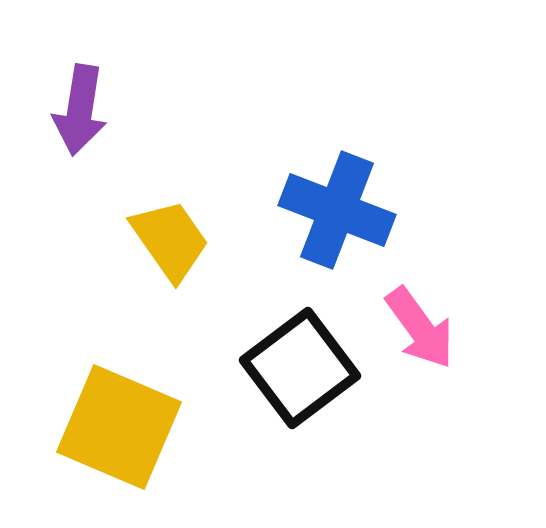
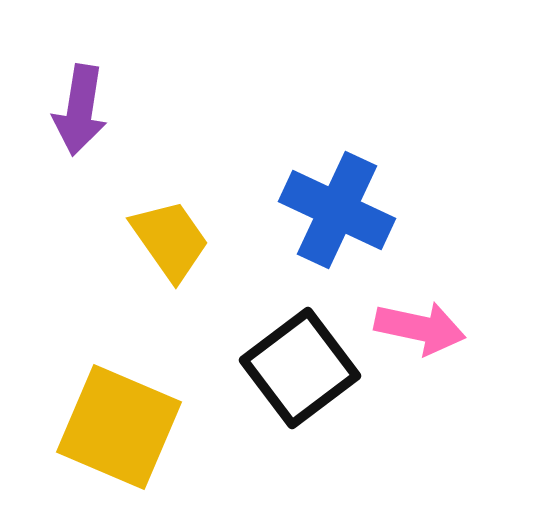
blue cross: rotated 4 degrees clockwise
pink arrow: rotated 42 degrees counterclockwise
